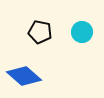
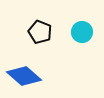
black pentagon: rotated 10 degrees clockwise
